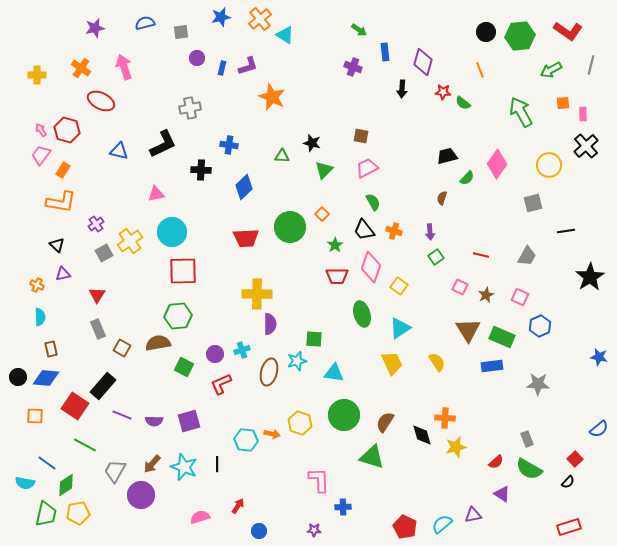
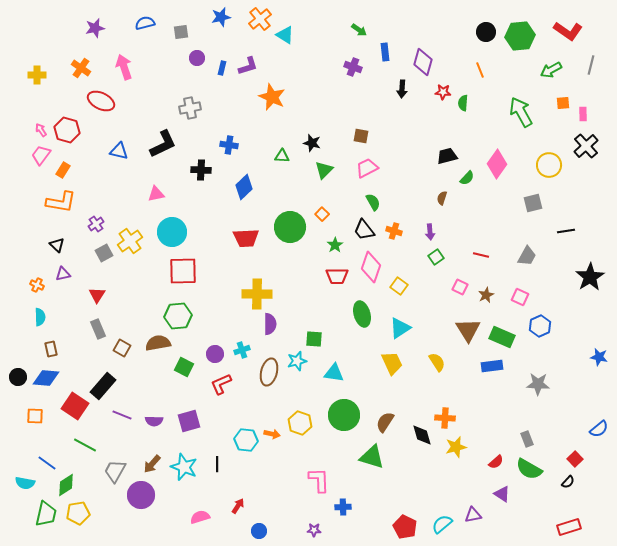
green semicircle at (463, 103): rotated 56 degrees clockwise
